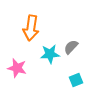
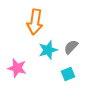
orange arrow: moved 4 px right, 6 px up
cyan star: moved 2 px left, 4 px up; rotated 12 degrees counterclockwise
cyan square: moved 8 px left, 6 px up
